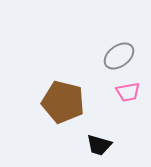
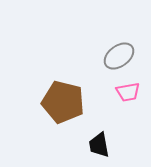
black trapezoid: rotated 64 degrees clockwise
